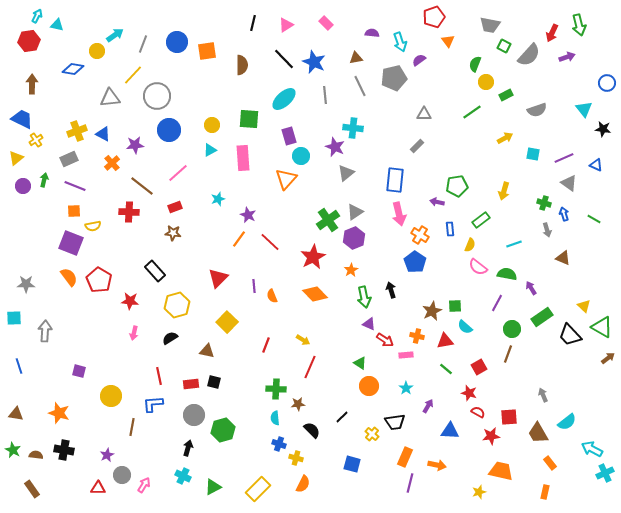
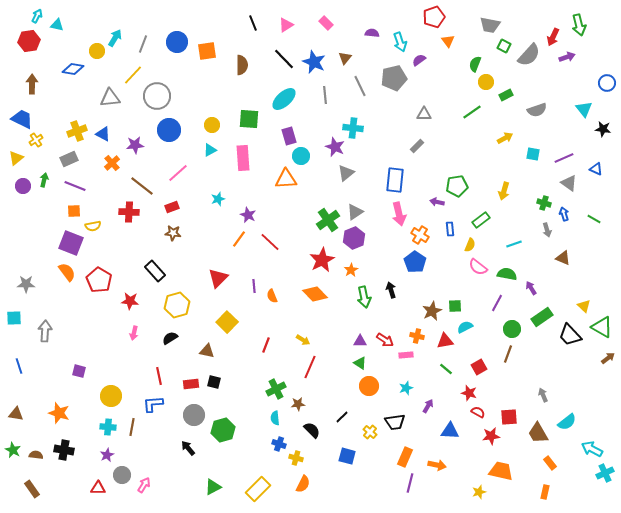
black line at (253, 23): rotated 35 degrees counterclockwise
red arrow at (552, 33): moved 1 px right, 4 px down
cyan arrow at (115, 35): moved 3 px down; rotated 24 degrees counterclockwise
brown triangle at (356, 58): moved 11 px left; rotated 40 degrees counterclockwise
blue triangle at (596, 165): moved 4 px down
orange triangle at (286, 179): rotated 45 degrees clockwise
red rectangle at (175, 207): moved 3 px left
red star at (313, 257): moved 9 px right, 3 px down
orange semicircle at (69, 277): moved 2 px left, 5 px up
purple triangle at (369, 324): moved 9 px left, 17 px down; rotated 24 degrees counterclockwise
cyan semicircle at (465, 327): rotated 112 degrees clockwise
cyan star at (406, 388): rotated 16 degrees clockwise
green cross at (276, 389): rotated 30 degrees counterclockwise
yellow cross at (372, 434): moved 2 px left, 2 px up
black arrow at (188, 448): rotated 56 degrees counterclockwise
blue square at (352, 464): moved 5 px left, 8 px up
cyan cross at (183, 476): moved 75 px left, 49 px up; rotated 21 degrees counterclockwise
